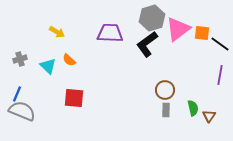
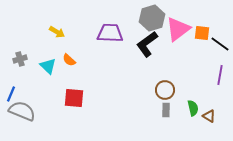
blue line: moved 6 px left
brown triangle: rotated 32 degrees counterclockwise
